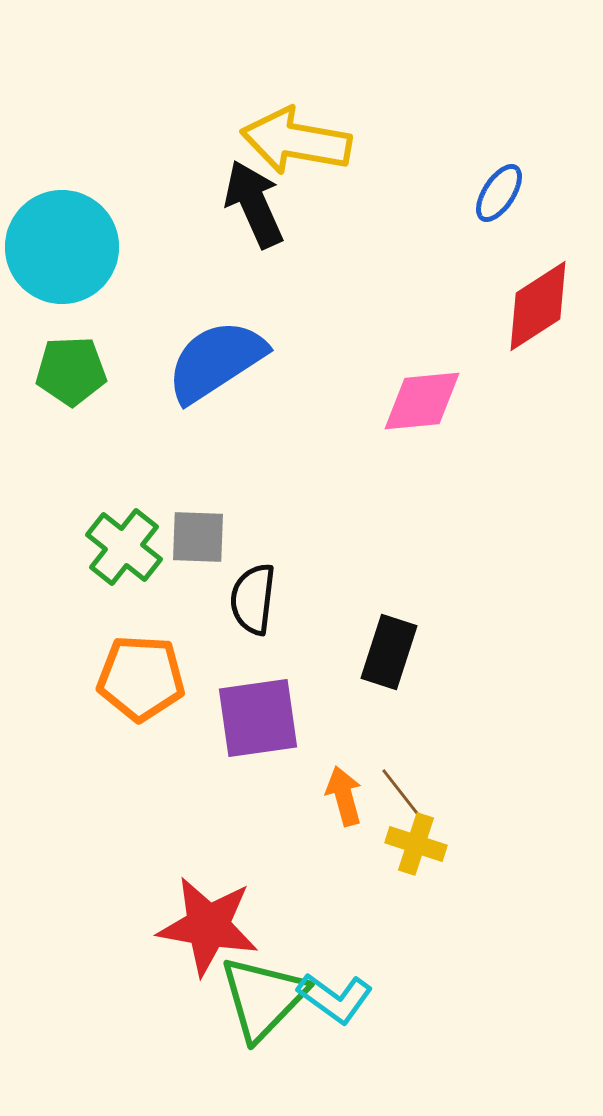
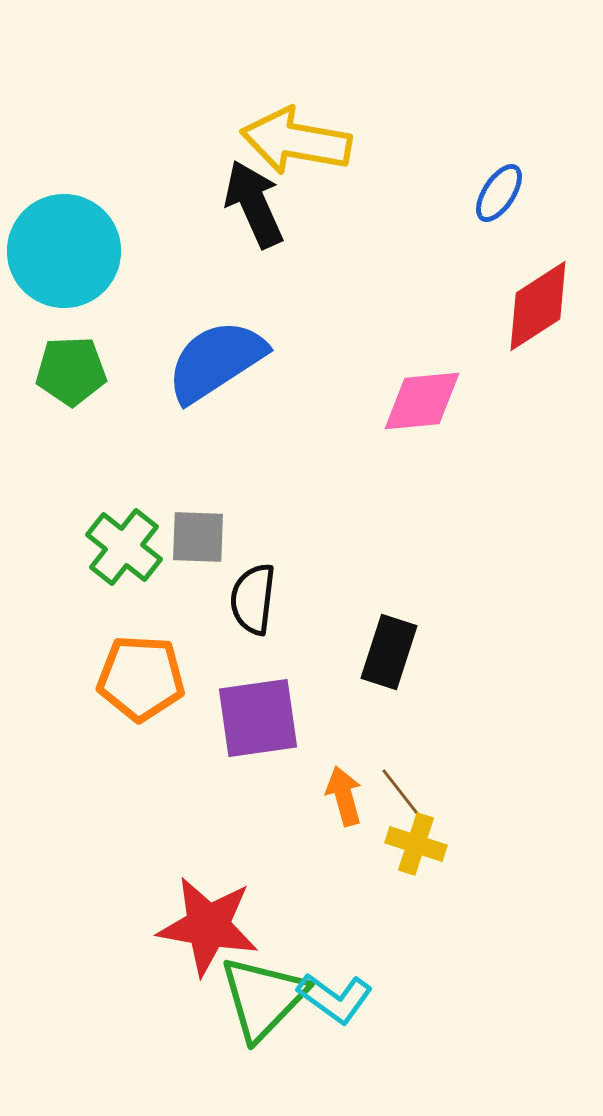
cyan circle: moved 2 px right, 4 px down
